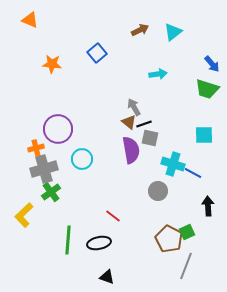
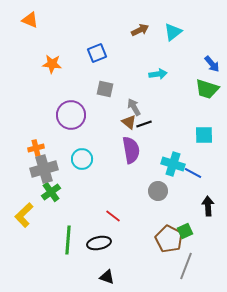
blue square: rotated 18 degrees clockwise
purple circle: moved 13 px right, 14 px up
gray square: moved 45 px left, 49 px up
green square: moved 2 px left, 1 px up
